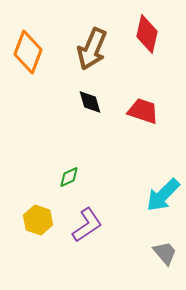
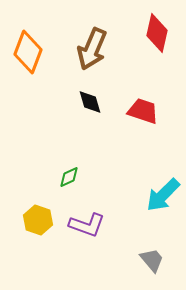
red diamond: moved 10 px right, 1 px up
purple L-shape: rotated 54 degrees clockwise
gray trapezoid: moved 13 px left, 7 px down
